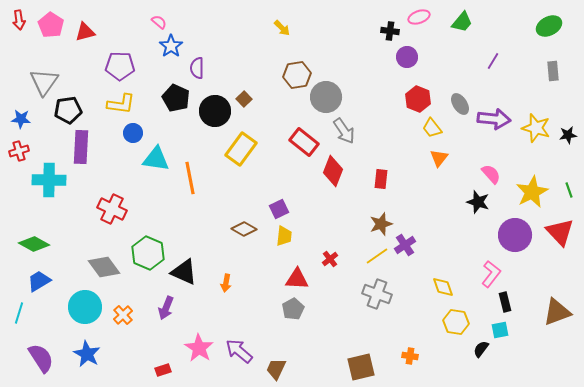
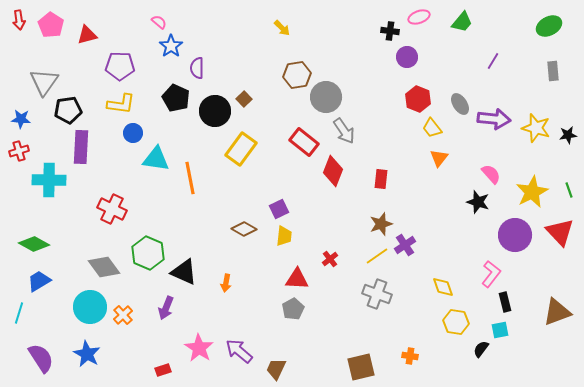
red triangle at (85, 32): moved 2 px right, 3 px down
cyan circle at (85, 307): moved 5 px right
